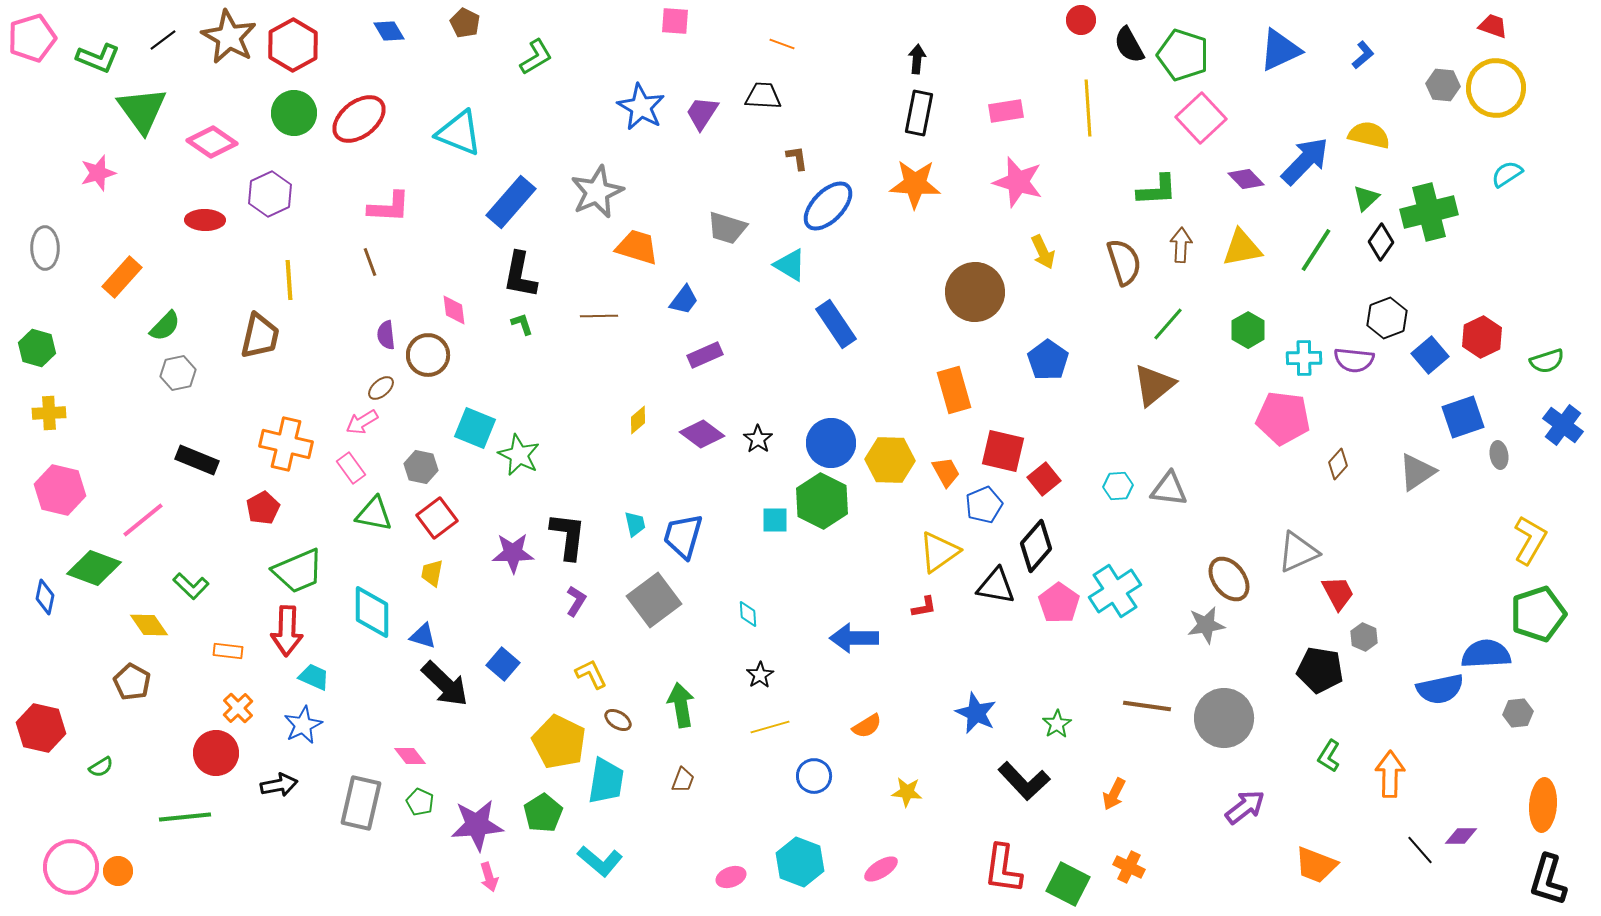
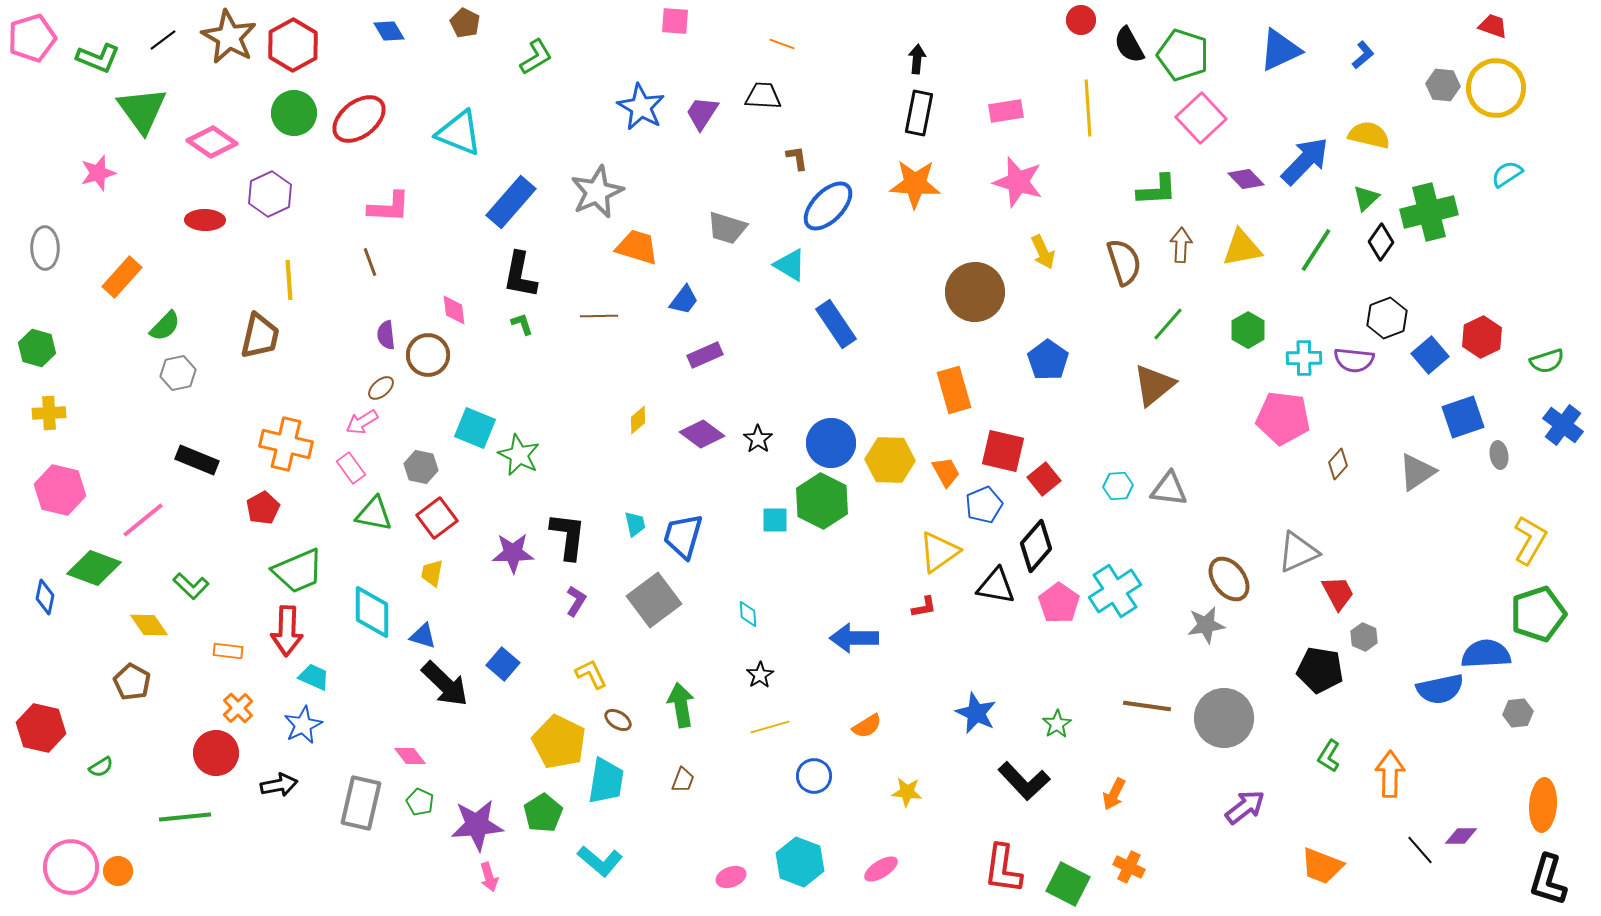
orange trapezoid at (1316, 865): moved 6 px right, 1 px down
